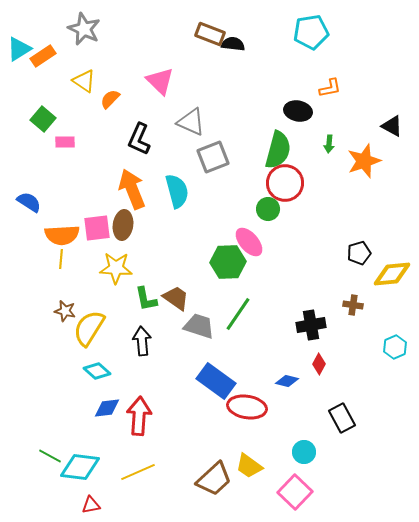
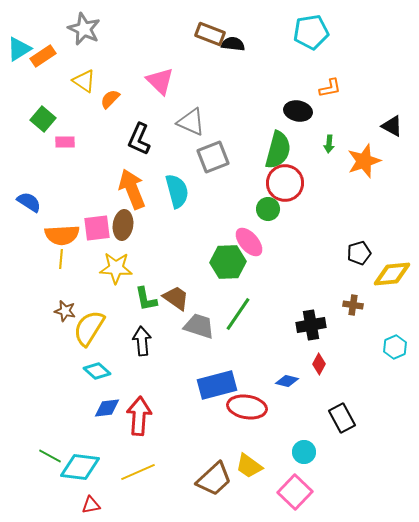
blue rectangle at (216, 381): moved 1 px right, 4 px down; rotated 51 degrees counterclockwise
